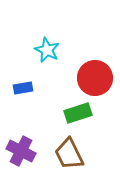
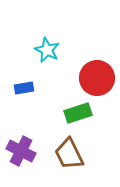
red circle: moved 2 px right
blue rectangle: moved 1 px right
